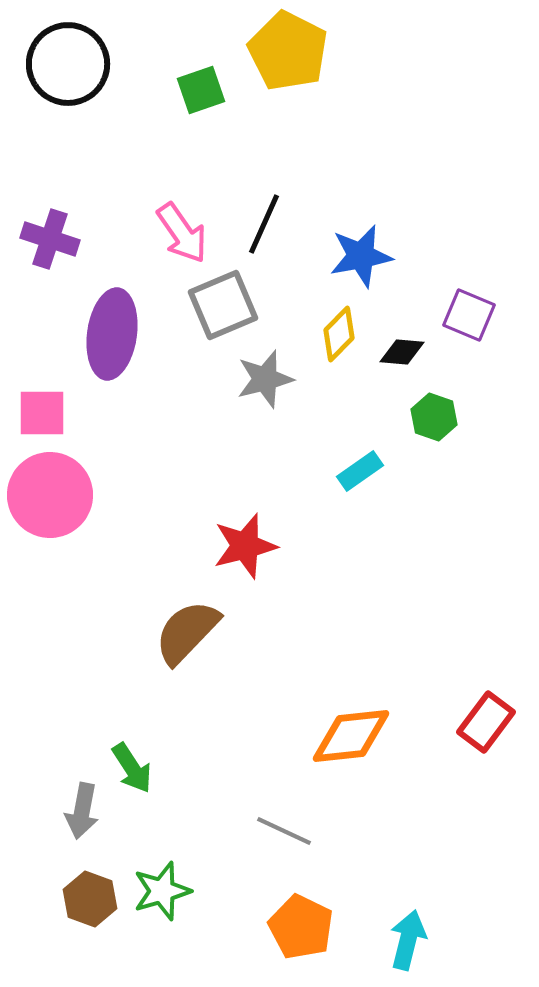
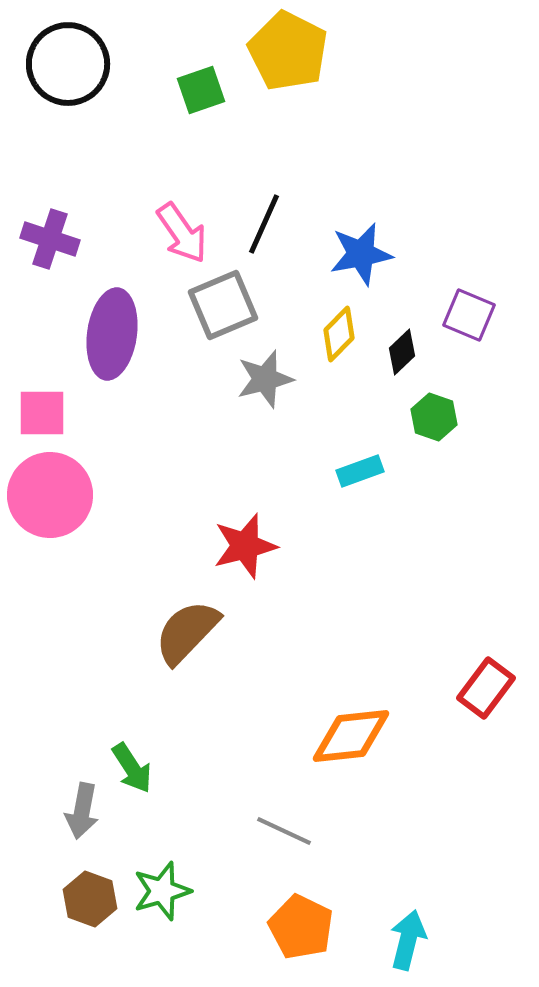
blue star: moved 2 px up
black diamond: rotated 48 degrees counterclockwise
cyan rectangle: rotated 15 degrees clockwise
red rectangle: moved 34 px up
